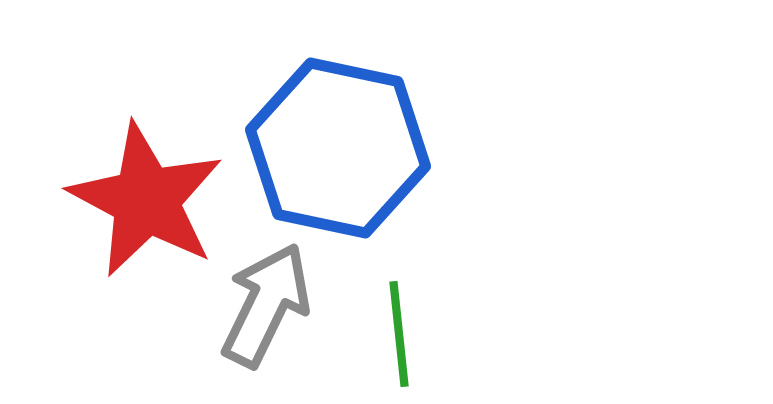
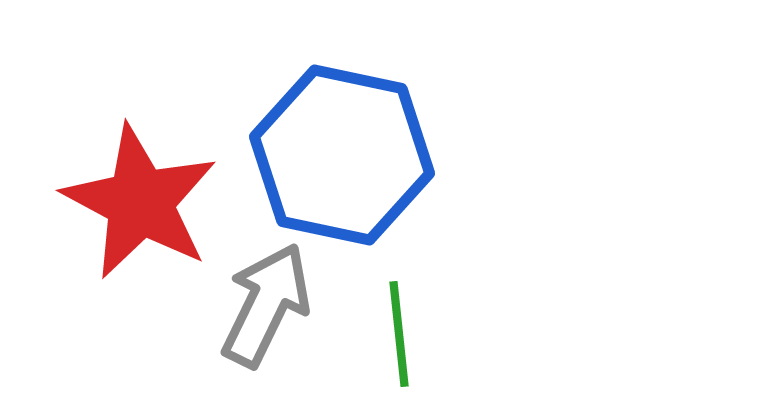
blue hexagon: moved 4 px right, 7 px down
red star: moved 6 px left, 2 px down
